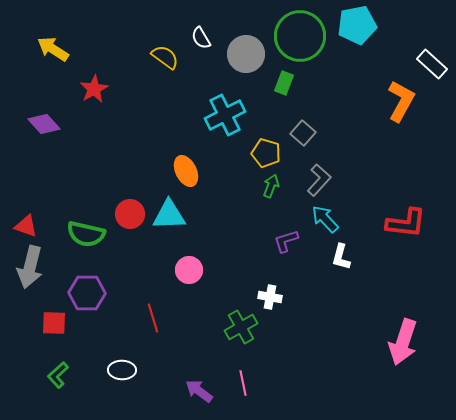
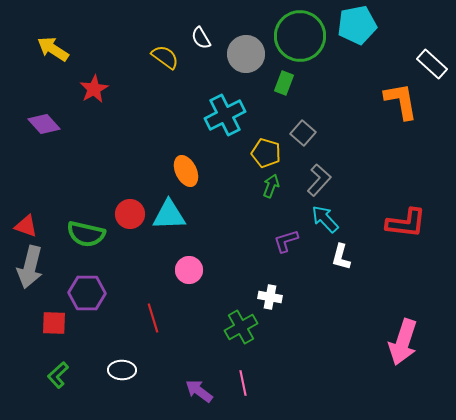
orange L-shape: rotated 39 degrees counterclockwise
